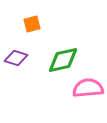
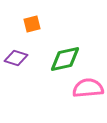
green diamond: moved 2 px right, 1 px up
